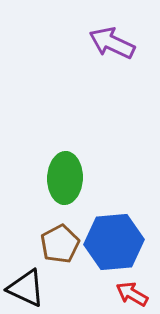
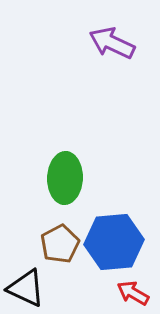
red arrow: moved 1 px right, 1 px up
